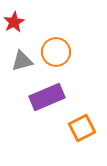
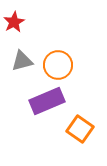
orange circle: moved 2 px right, 13 px down
purple rectangle: moved 4 px down
orange square: moved 2 px left, 1 px down; rotated 28 degrees counterclockwise
